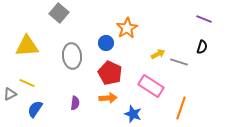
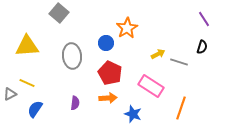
purple line: rotated 35 degrees clockwise
